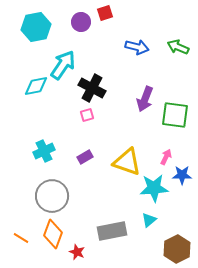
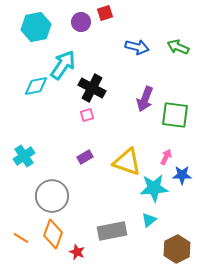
cyan cross: moved 20 px left, 5 px down; rotated 10 degrees counterclockwise
